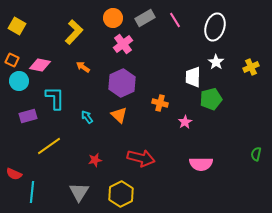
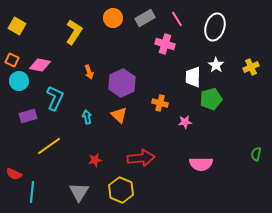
pink line: moved 2 px right, 1 px up
yellow L-shape: rotated 10 degrees counterclockwise
pink cross: moved 42 px right; rotated 36 degrees counterclockwise
white star: moved 3 px down
orange arrow: moved 6 px right, 5 px down; rotated 144 degrees counterclockwise
cyan L-shape: rotated 25 degrees clockwise
cyan arrow: rotated 24 degrees clockwise
pink star: rotated 24 degrees clockwise
red arrow: rotated 20 degrees counterclockwise
yellow hexagon: moved 4 px up; rotated 10 degrees counterclockwise
